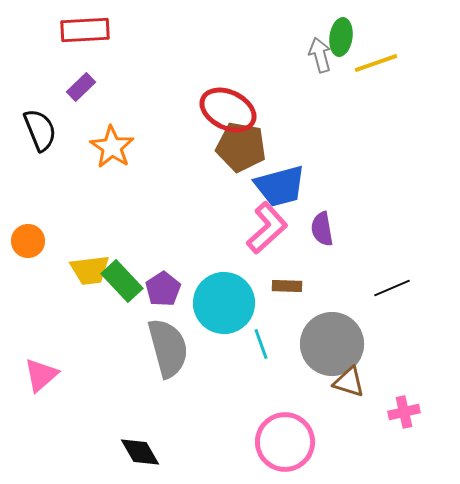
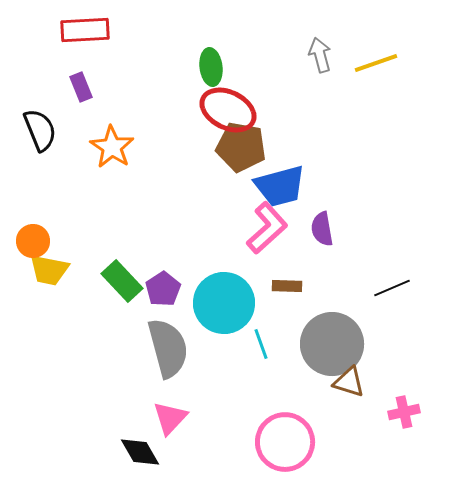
green ellipse: moved 130 px left, 30 px down; rotated 15 degrees counterclockwise
purple rectangle: rotated 68 degrees counterclockwise
orange circle: moved 5 px right
yellow trapezoid: moved 41 px left; rotated 18 degrees clockwise
pink triangle: moved 129 px right, 43 px down; rotated 6 degrees counterclockwise
